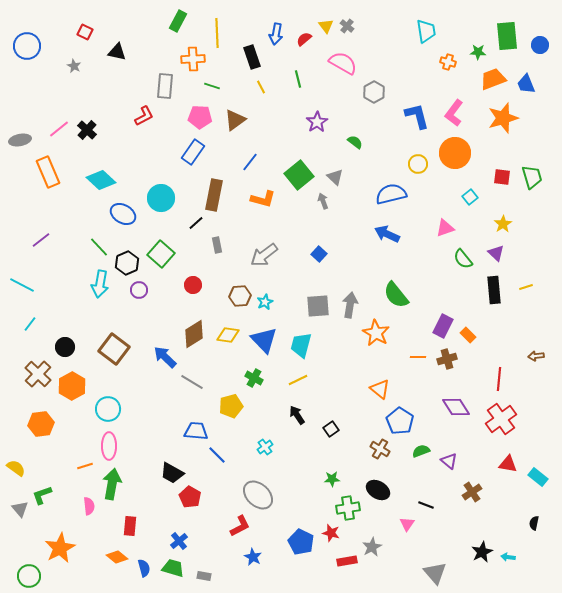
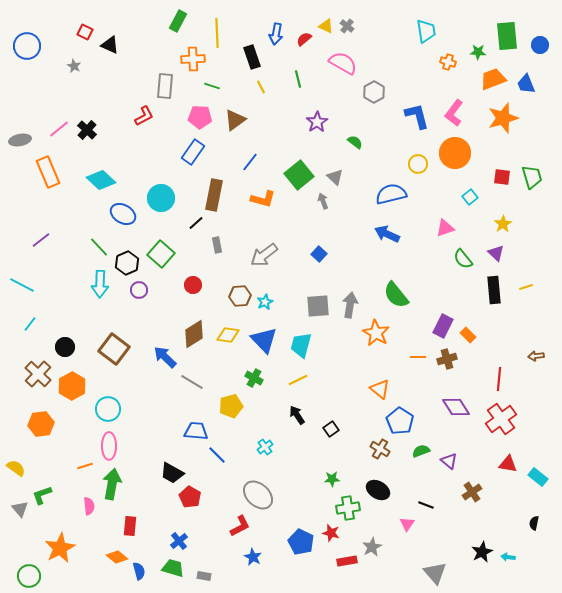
yellow triangle at (326, 26): rotated 28 degrees counterclockwise
black triangle at (117, 52): moved 7 px left, 7 px up; rotated 12 degrees clockwise
cyan arrow at (100, 284): rotated 8 degrees counterclockwise
blue semicircle at (144, 568): moved 5 px left, 3 px down
